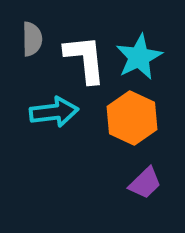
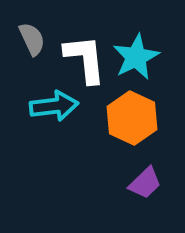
gray semicircle: rotated 24 degrees counterclockwise
cyan star: moved 3 px left
cyan arrow: moved 6 px up
